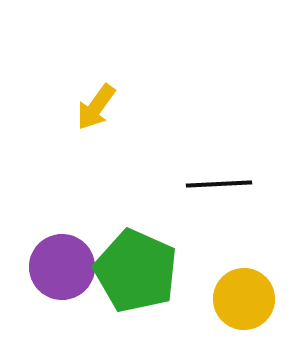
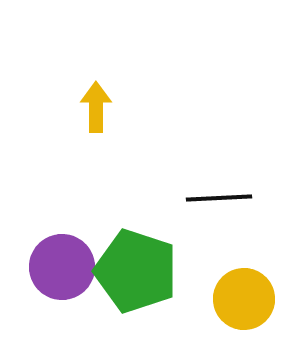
yellow arrow: rotated 144 degrees clockwise
black line: moved 14 px down
green pentagon: rotated 6 degrees counterclockwise
